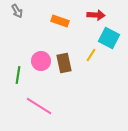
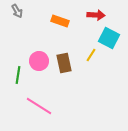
pink circle: moved 2 px left
